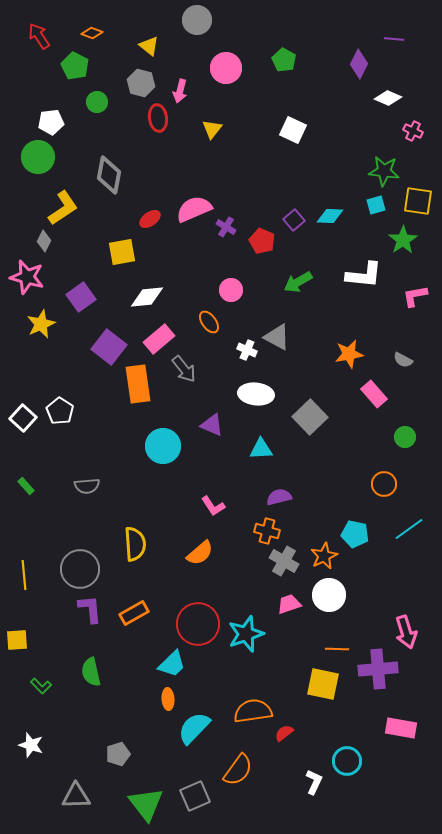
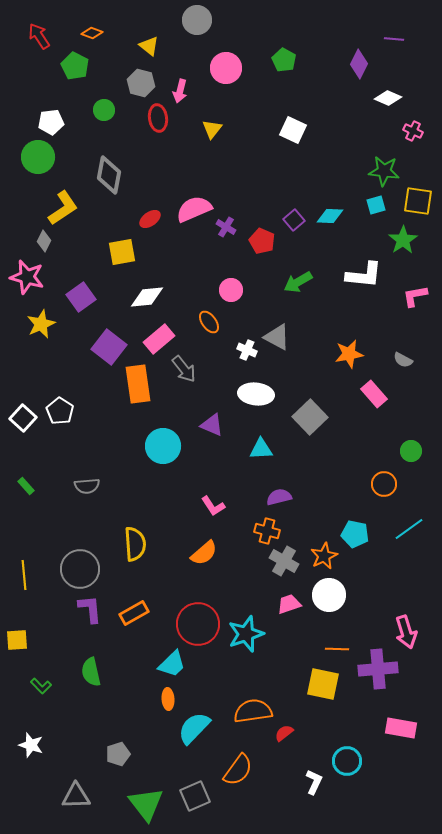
green circle at (97, 102): moved 7 px right, 8 px down
green circle at (405, 437): moved 6 px right, 14 px down
orange semicircle at (200, 553): moved 4 px right
